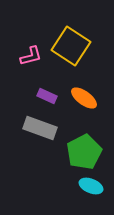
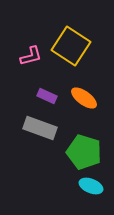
green pentagon: rotated 28 degrees counterclockwise
